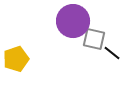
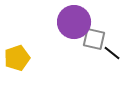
purple circle: moved 1 px right, 1 px down
yellow pentagon: moved 1 px right, 1 px up
